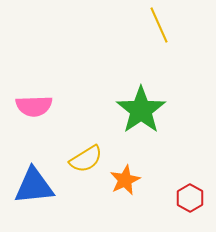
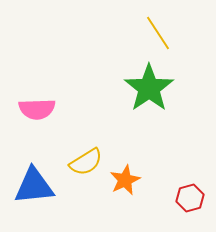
yellow line: moved 1 px left, 8 px down; rotated 9 degrees counterclockwise
pink semicircle: moved 3 px right, 3 px down
green star: moved 8 px right, 22 px up
yellow semicircle: moved 3 px down
red hexagon: rotated 16 degrees clockwise
